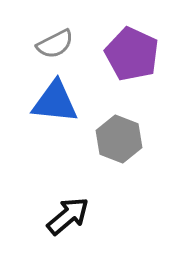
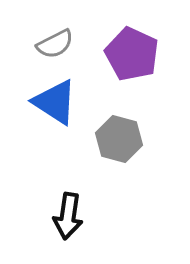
blue triangle: rotated 27 degrees clockwise
gray hexagon: rotated 6 degrees counterclockwise
black arrow: rotated 138 degrees clockwise
